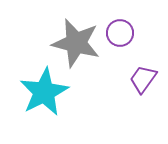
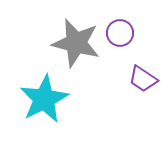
purple trapezoid: rotated 92 degrees counterclockwise
cyan star: moved 7 px down
